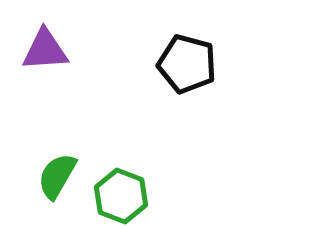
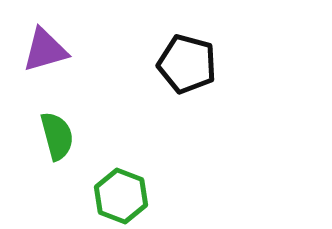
purple triangle: rotated 12 degrees counterclockwise
green semicircle: moved 40 px up; rotated 135 degrees clockwise
